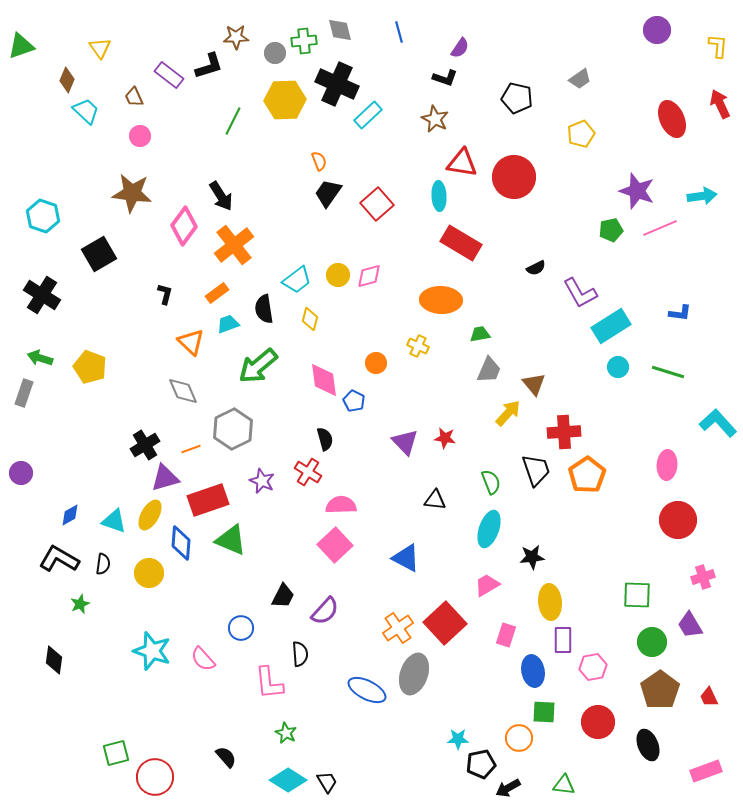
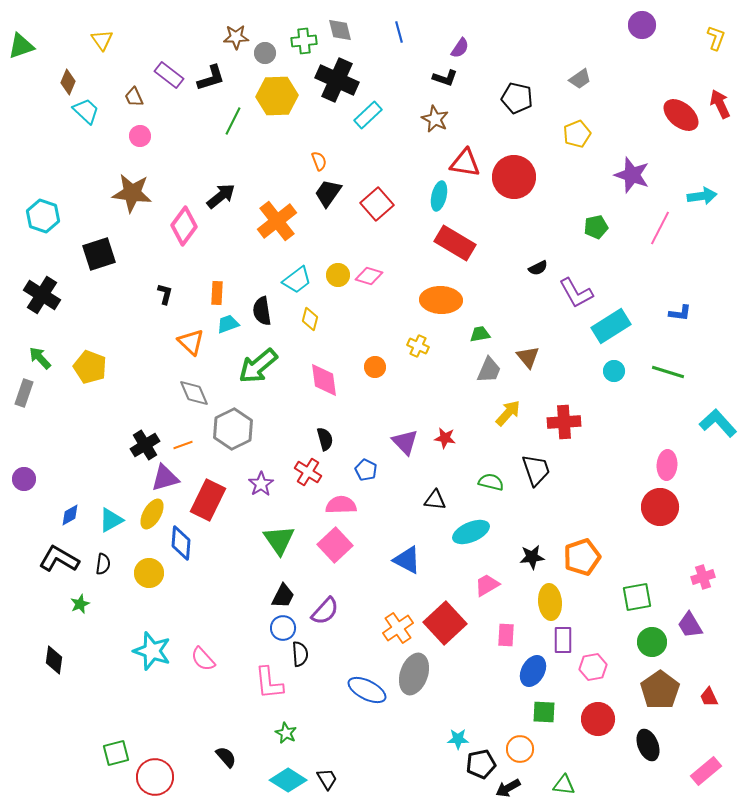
purple circle at (657, 30): moved 15 px left, 5 px up
yellow L-shape at (718, 46): moved 2 px left, 8 px up; rotated 15 degrees clockwise
yellow triangle at (100, 48): moved 2 px right, 8 px up
gray circle at (275, 53): moved 10 px left
black L-shape at (209, 66): moved 2 px right, 12 px down
brown diamond at (67, 80): moved 1 px right, 2 px down
black cross at (337, 84): moved 4 px up
yellow hexagon at (285, 100): moved 8 px left, 4 px up
red ellipse at (672, 119): moved 9 px right, 4 px up; rotated 27 degrees counterclockwise
yellow pentagon at (581, 134): moved 4 px left
red triangle at (462, 163): moved 3 px right
purple star at (637, 191): moved 5 px left, 16 px up
black arrow at (221, 196): rotated 96 degrees counterclockwise
cyan ellipse at (439, 196): rotated 16 degrees clockwise
pink line at (660, 228): rotated 40 degrees counterclockwise
green pentagon at (611, 230): moved 15 px left, 3 px up
red rectangle at (461, 243): moved 6 px left
orange cross at (234, 245): moved 43 px right, 24 px up
black square at (99, 254): rotated 12 degrees clockwise
black semicircle at (536, 268): moved 2 px right
pink diamond at (369, 276): rotated 32 degrees clockwise
orange rectangle at (217, 293): rotated 50 degrees counterclockwise
purple L-shape at (580, 293): moved 4 px left
black semicircle at (264, 309): moved 2 px left, 2 px down
green arrow at (40, 358): rotated 30 degrees clockwise
orange circle at (376, 363): moved 1 px left, 4 px down
cyan circle at (618, 367): moved 4 px left, 4 px down
brown triangle at (534, 384): moved 6 px left, 27 px up
gray diamond at (183, 391): moved 11 px right, 2 px down
blue pentagon at (354, 401): moved 12 px right, 69 px down
red cross at (564, 432): moved 10 px up
orange line at (191, 449): moved 8 px left, 4 px up
purple circle at (21, 473): moved 3 px right, 6 px down
orange pentagon at (587, 475): moved 5 px left, 82 px down; rotated 15 degrees clockwise
purple star at (262, 481): moved 1 px left, 3 px down; rotated 15 degrees clockwise
green semicircle at (491, 482): rotated 55 degrees counterclockwise
red rectangle at (208, 500): rotated 45 degrees counterclockwise
yellow ellipse at (150, 515): moved 2 px right, 1 px up
red circle at (678, 520): moved 18 px left, 13 px up
cyan triangle at (114, 521): moved 3 px left, 1 px up; rotated 48 degrees counterclockwise
cyan ellipse at (489, 529): moved 18 px left, 3 px down; rotated 48 degrees clockwise
green triangle at (231, 540): moved 48 px right; rotated 32 degrees clockwise
blue triangle at (406, 558): moved 1 px right, 2 px down
green square at (637, 595): moved 2 px down; rotated 12 degrees counterclockwise
blue circle at (241, 628): moved 42 px right
pink rectangle at (506, 635): rotated 15 degrees counterclockwise
blue ellipse at (533, 671): rotated 40 degrees clockwise
red circle at (598, 722): moved 3 px up
orange circle at (519, 738): moved 1 px right, 11 px down
pink rectangle at (706, 771): rotated 20 degrees counterclockwise
black trapezoid at (327, 782): moved 3 px up
